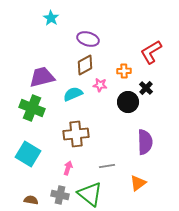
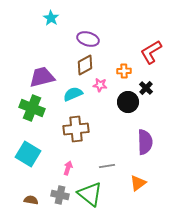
brown cross: moved 5 px up
